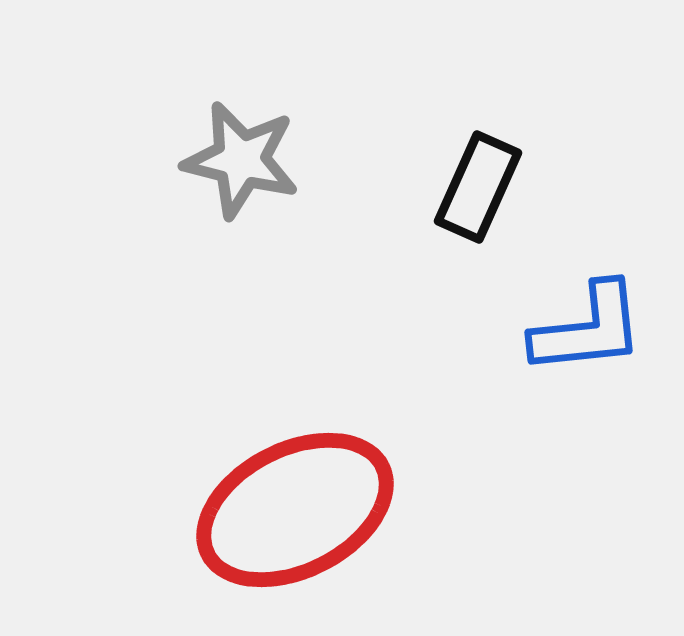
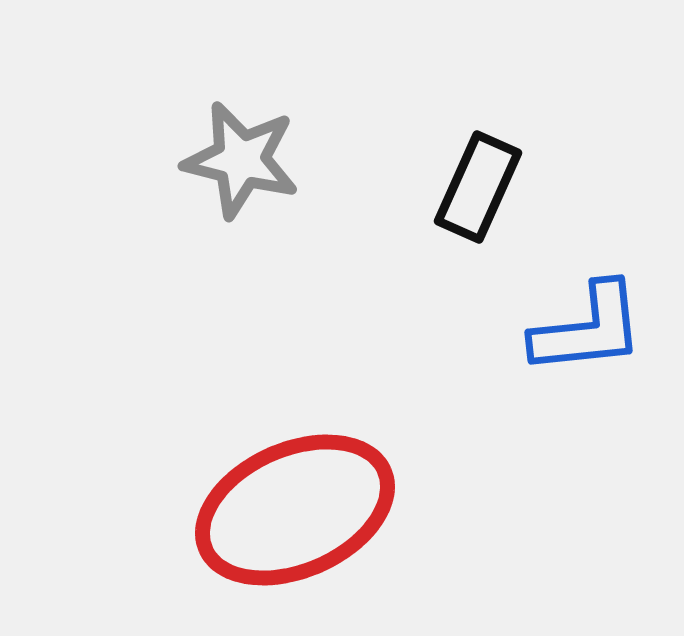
red ellipse: rotated 3 degrees clockwise
